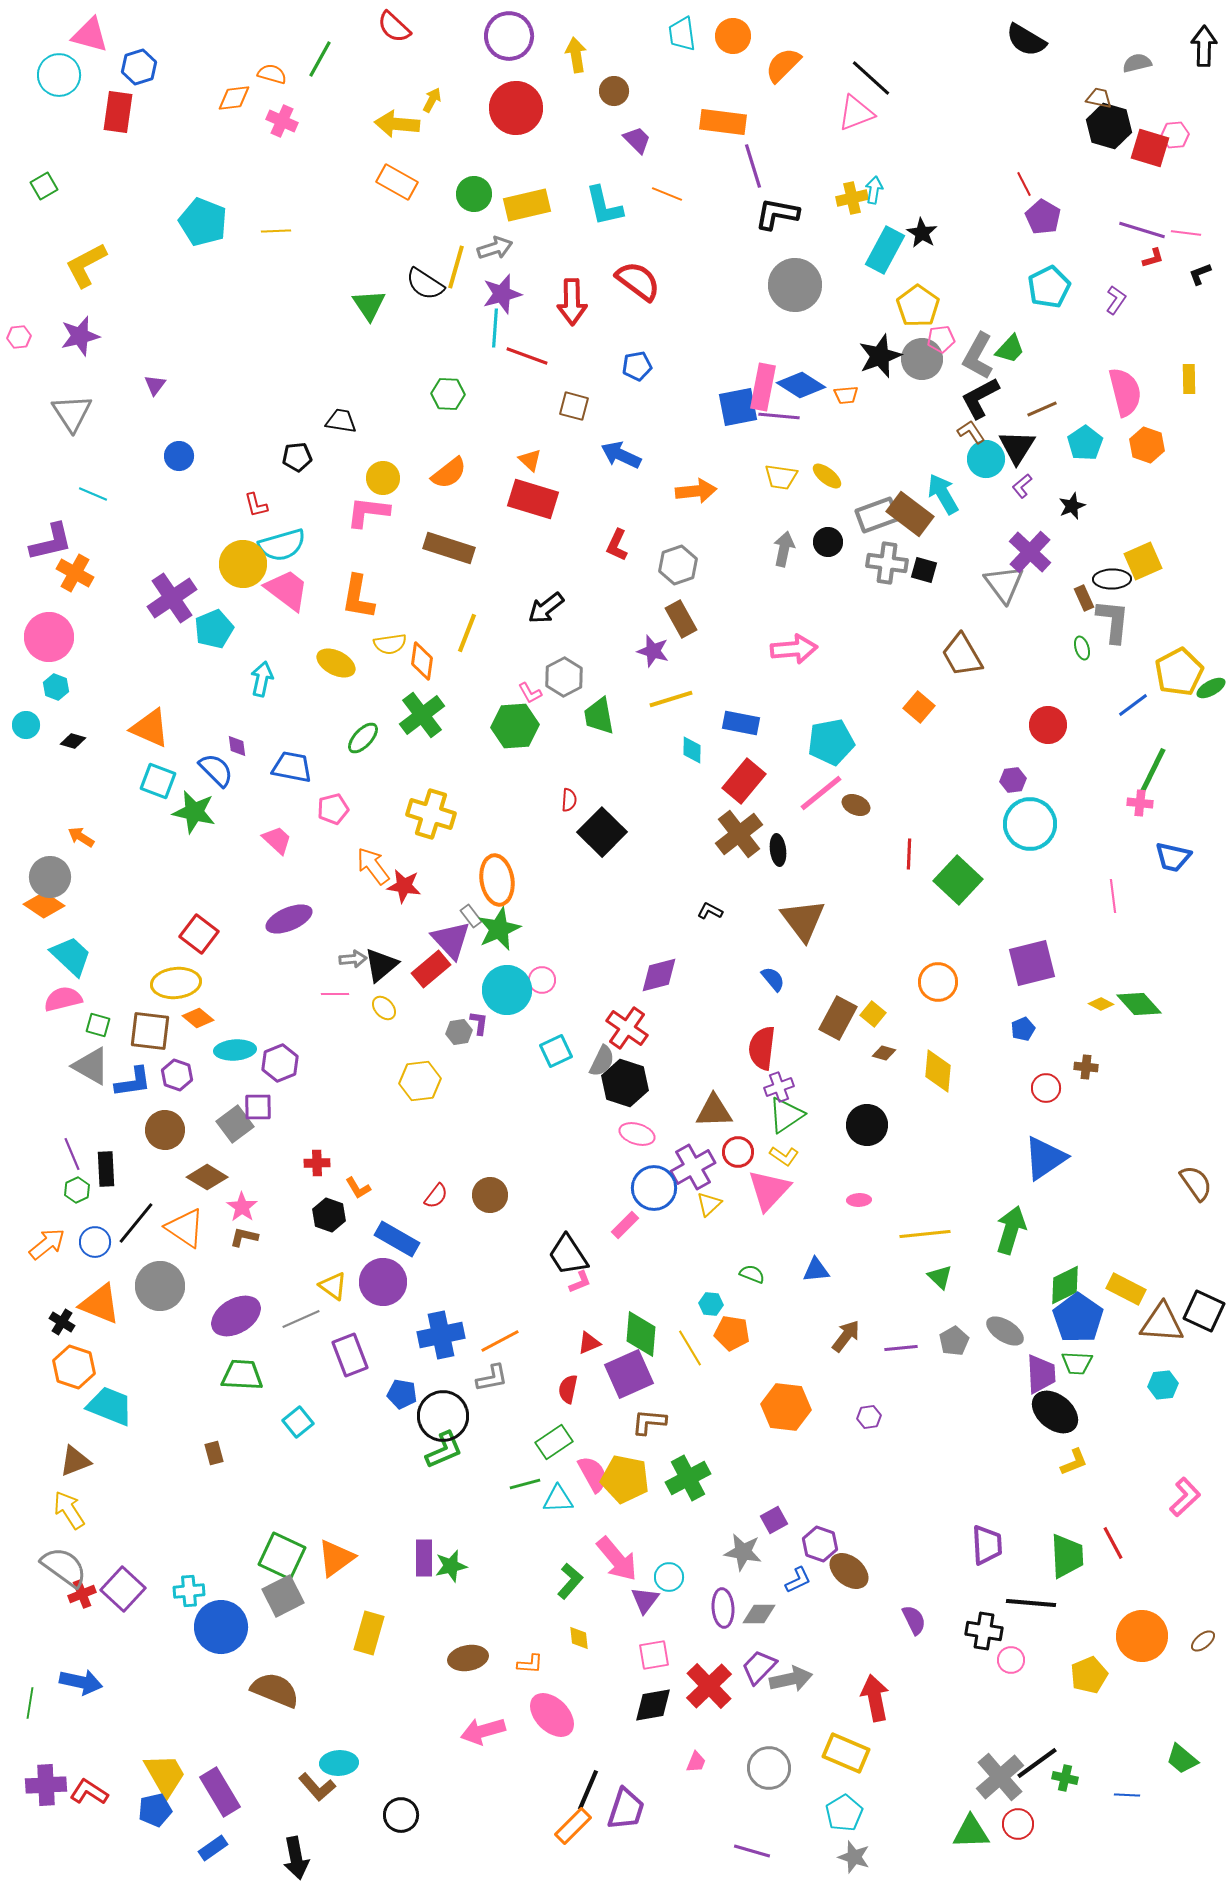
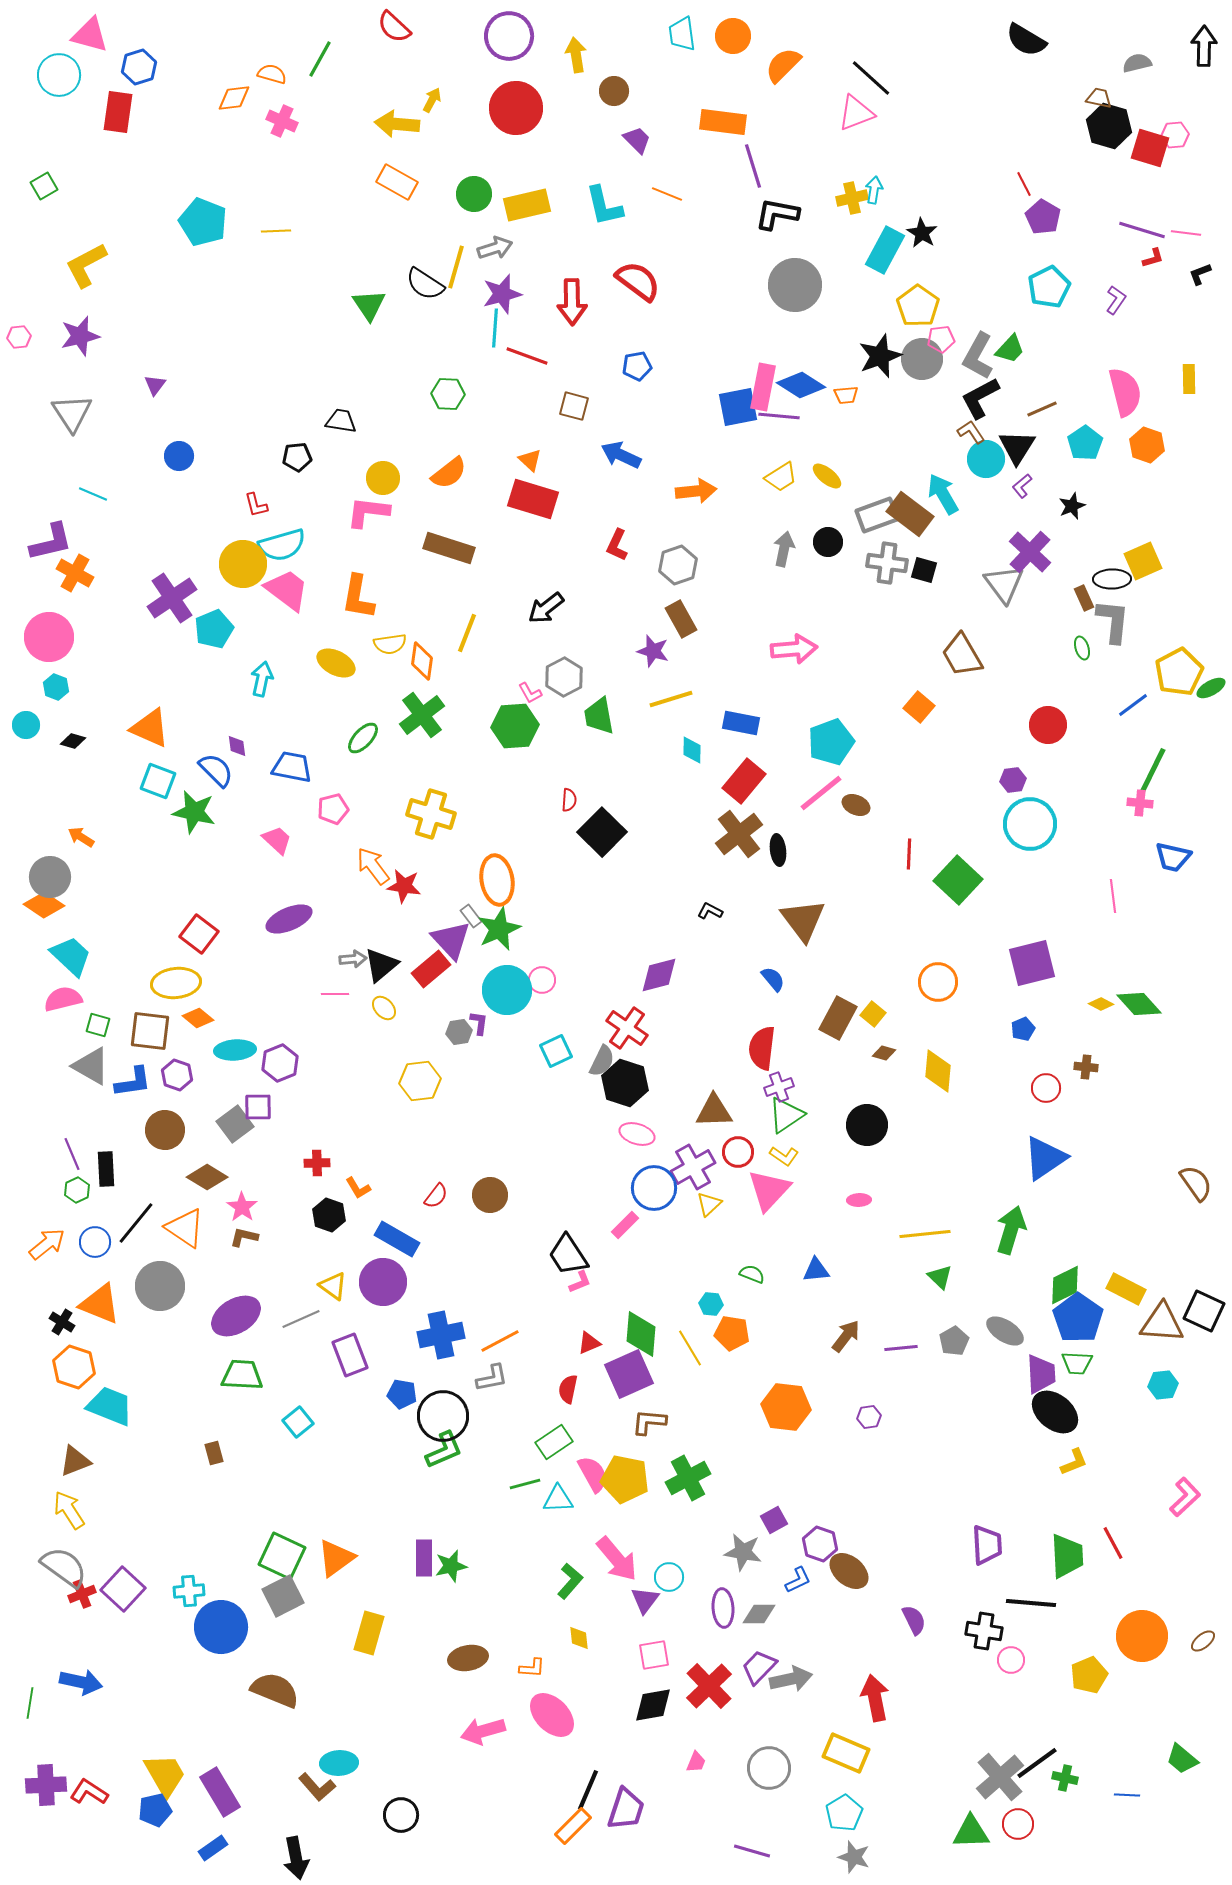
yellow trapezoid at (781, 477): rotated 40 degrees counterclockwise
cyan pentagon at (831, 742): rotated 9 degrees counterclockwise
orange L-shape at (530, 1664): moved 2 px right, 4 px down
